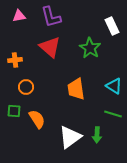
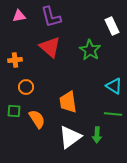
green star: moved 2 px down
orange trapezoid: moved 8 px left, 13 px down
green line: rotated 12 degrees counterclockwise
